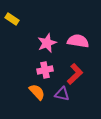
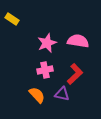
orange semicircle: moved 3 px down
